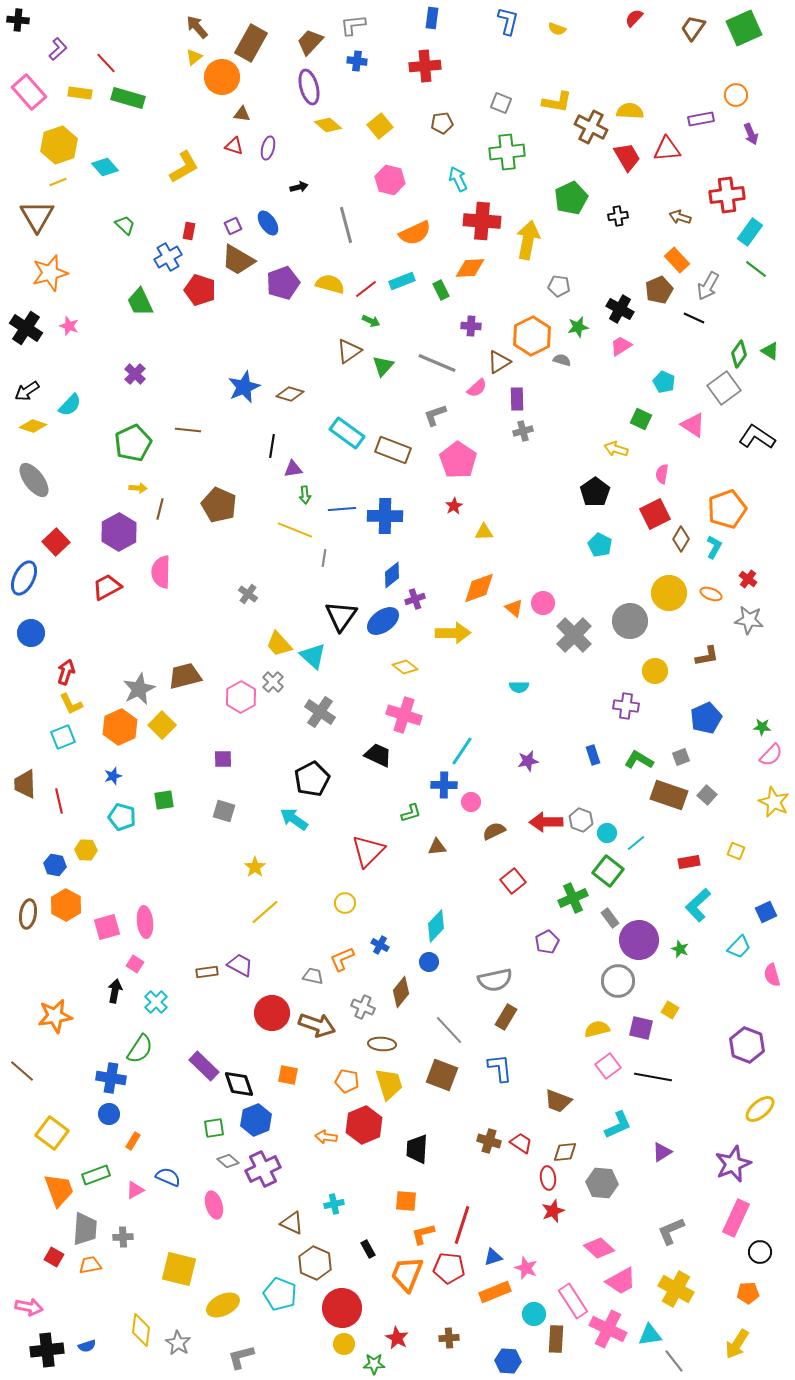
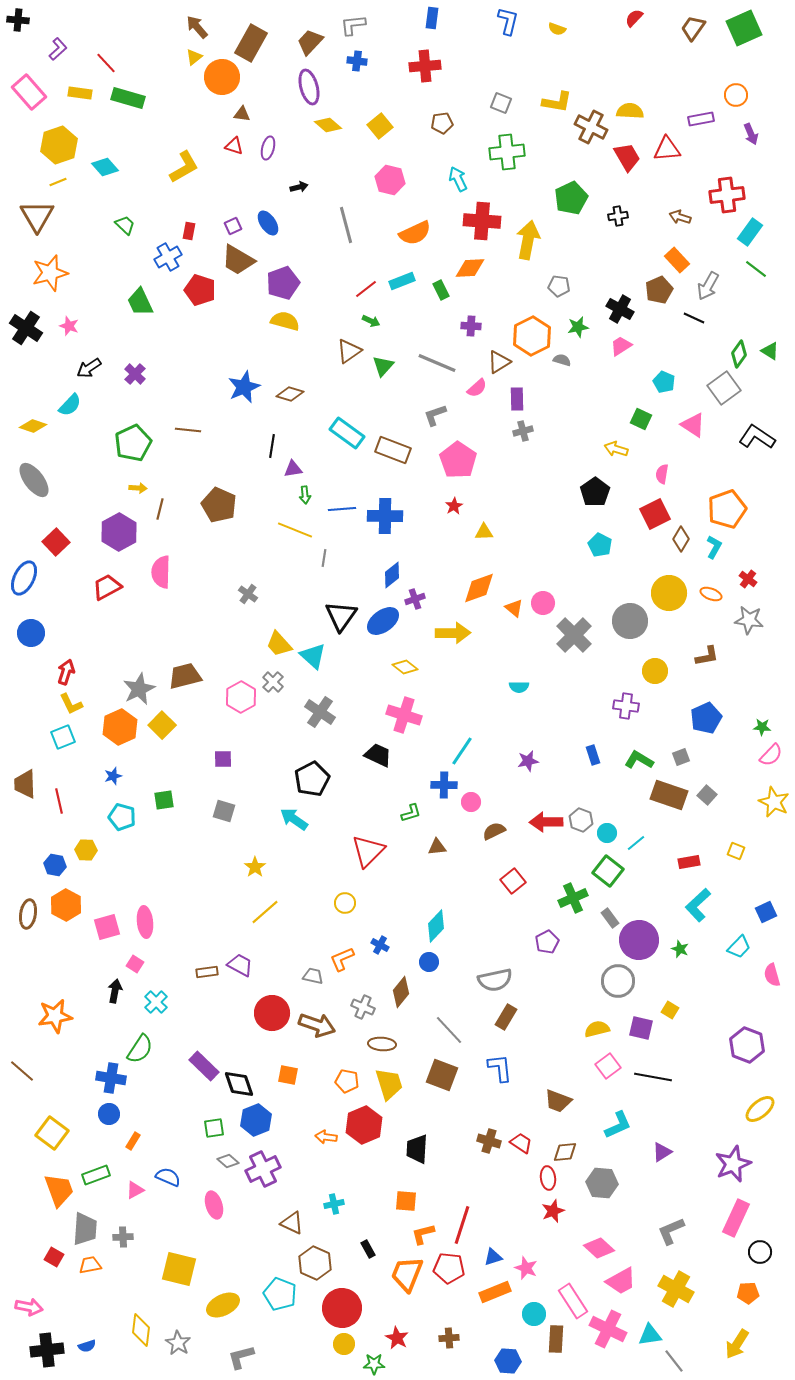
yellow semicircle at (330, 284): moved 45 px left, 37 px down
black arrow at (27, 391): moved 62 px right, 23 px up
